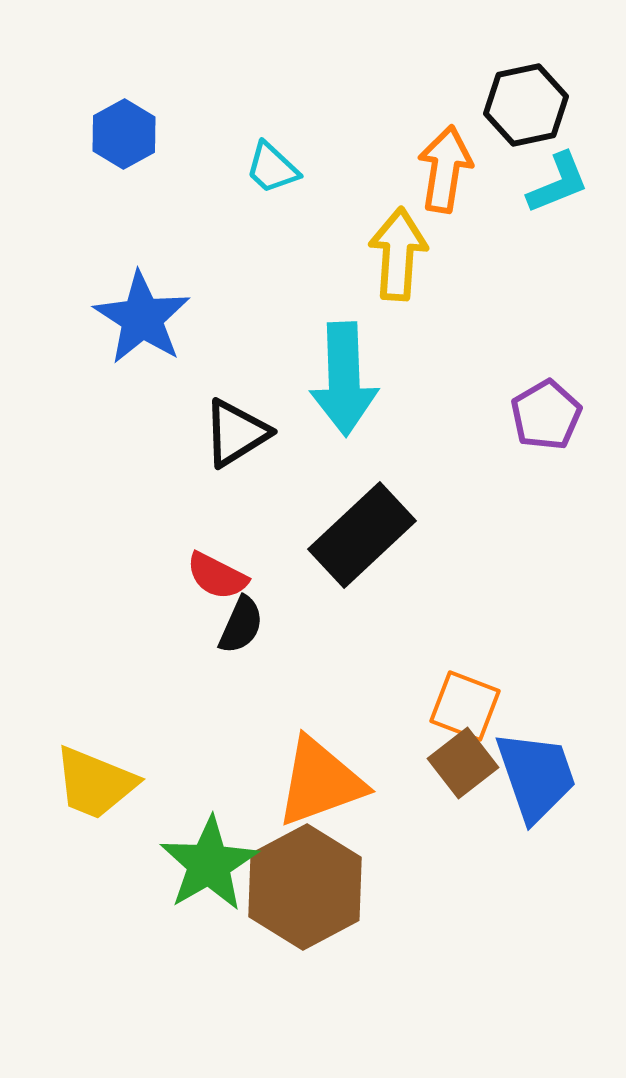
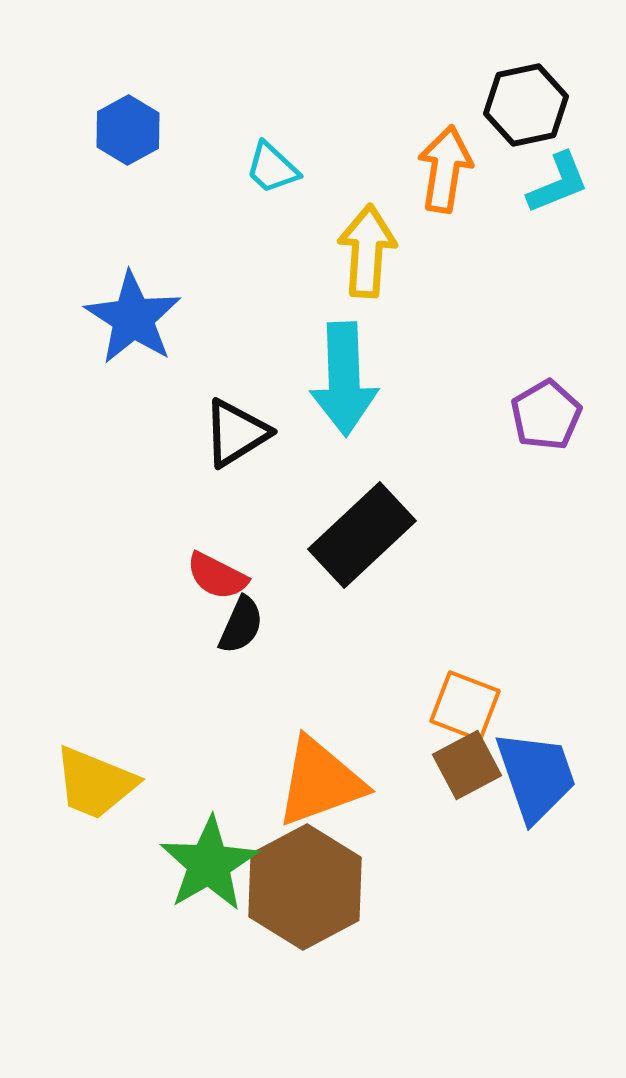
blue hexagon: moved 4 px right, 4 px up
yellow arrow: moved 31 px left, 3 px up
blue star: moved 9 px left
brown square: moved 4 px right, 2 px down; rotated 10 degrees clockwise
